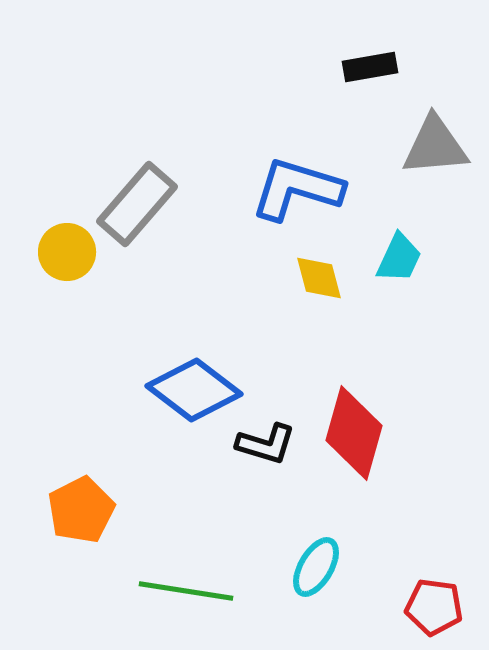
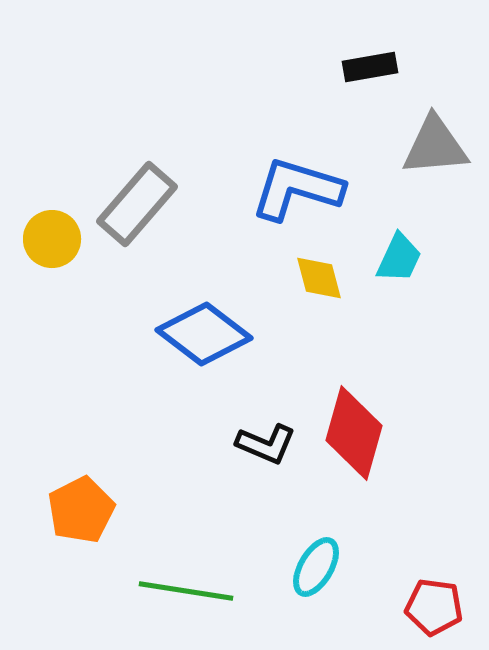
yellow circle: moved 15 px left, 13 px up
blue diamond: moved 10 px right, 56 px up
black L-shape: rotated 6 degrees clockwise
